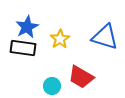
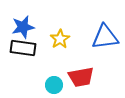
blue star: moved 4 px left; rotated 15 degrees clockwise
blue triangle: rotated 24 degrees counterclockwise
red trapezoid: rotated 40 degrees counterclockwise
cyan circle: moved 2 px right, 1 px up
